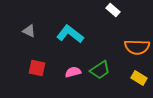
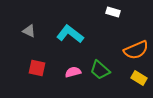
white rectangle: moved 2 px down; rotated 24 degrees counterclockwise
orange semicircle: moved 1 px left, 3 px down; rotated 25 degrees counterclockwise
green trapezoid: rotated 75 degrees clockwise
